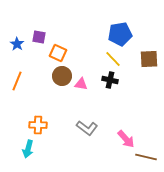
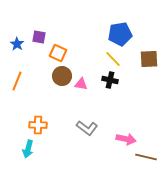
pink arrow: rotated 36 degrees counterclockwise
